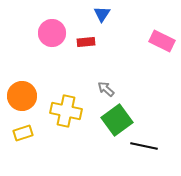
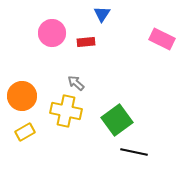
pink rectangle: moved 2 px up
gray arrow: moved 30 px left, 6 px up
yellow rectangle: moved 2 px right, 1 px up; rotated 12 degrees counterclockwise
black line: moved 10 px left, 6 px down
